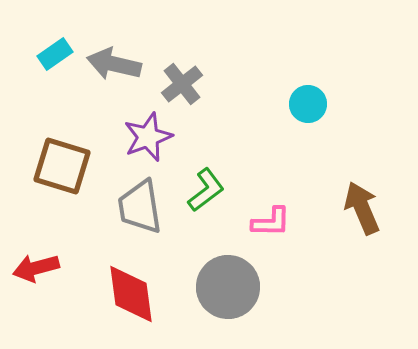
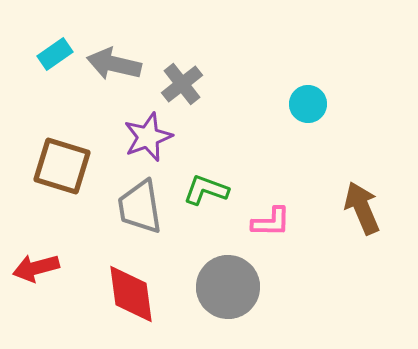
green L-shape: rotated 123 degrees counterclockwise
